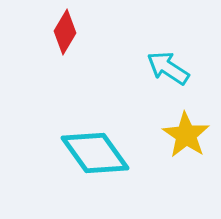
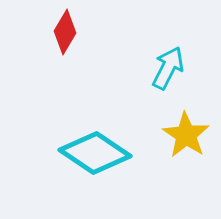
cyan arrow: rotated 84 degrees clockwise
cyan diamond: rotated 20 degrees counterclockwise
